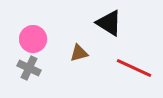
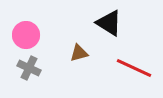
pink circle: moved 7 px left, 4 px up
